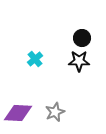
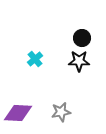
gray star: moved 6 px right; rotated 12 degrees clockwise
